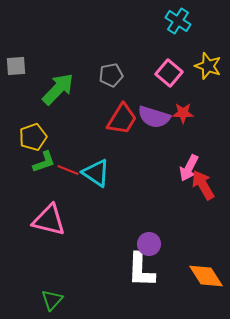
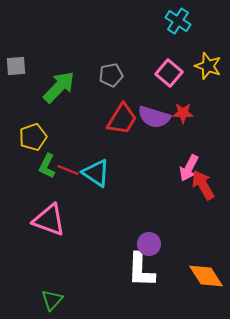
green arrow: moved 1 px right, 2 px up
green L-shape: moved 3 px right, 4 px down; rotated 135 degrees clockwise
pink triangle: rotated 6 degrees clockwise
